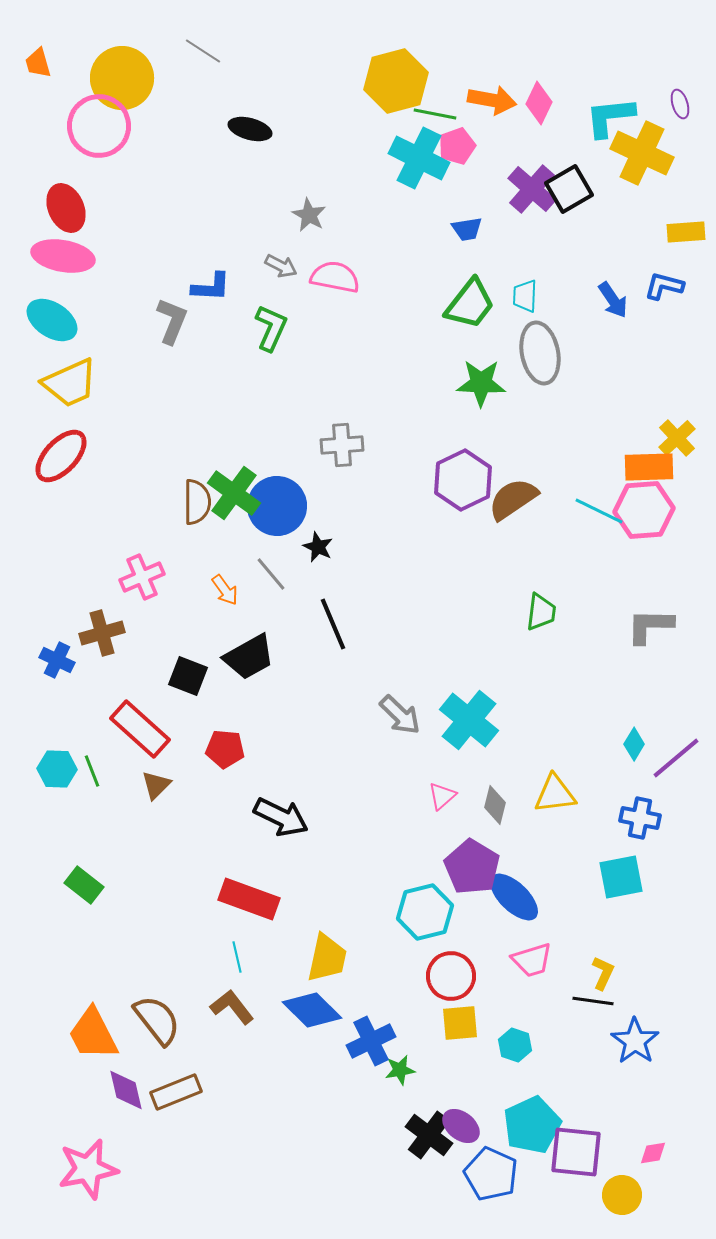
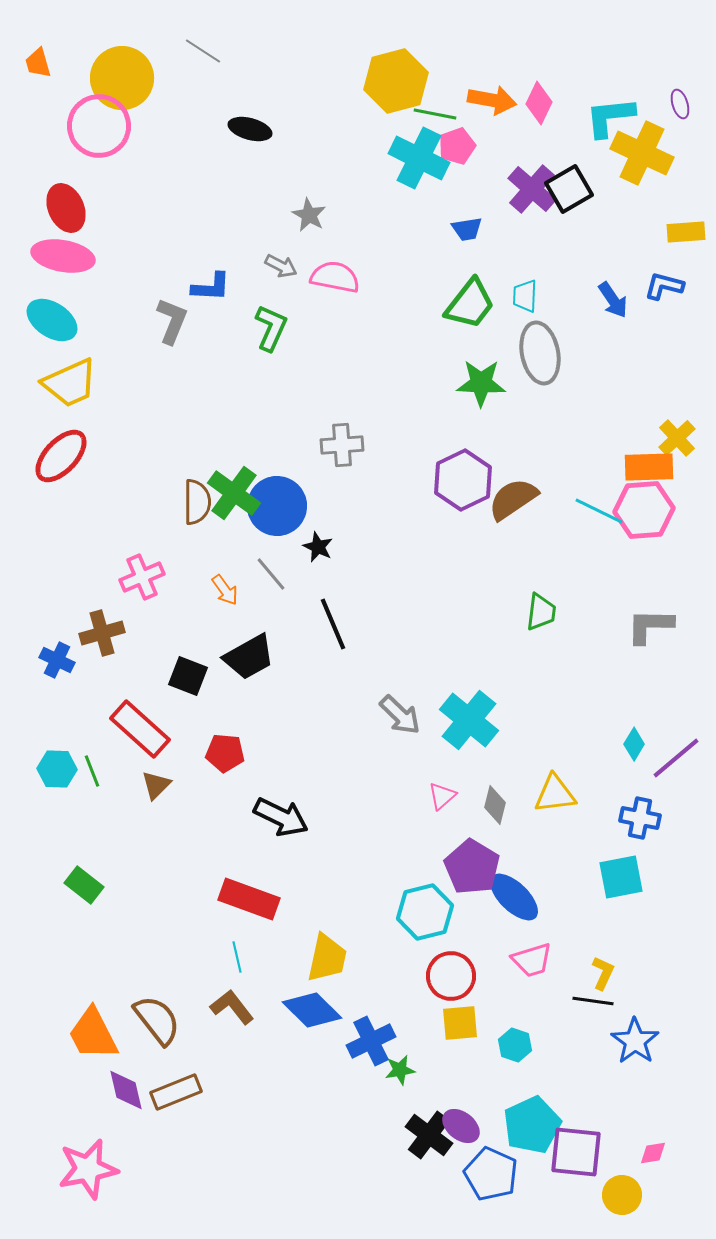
red pentagon at (225, 749): moved 4 px down
